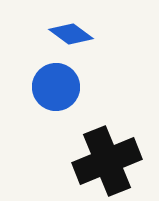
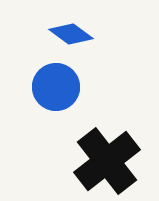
black cross: rotated 16 degrees counterclockwise
